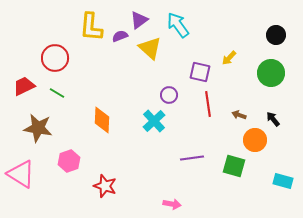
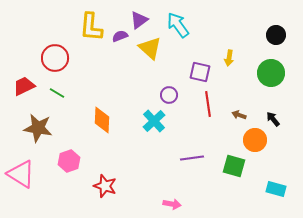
yellow arrow: rotated 35 degrees counterclockwise
cyan rectangle: moved 7 px left, 8 px down
